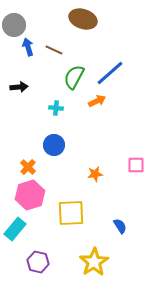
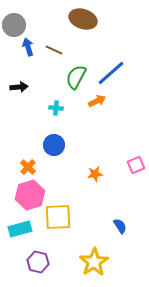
blue line: moved 1 px right
green semicircle: moved 2 px right
pink square: rotated 24 degrees counterclockwise
yellow square: moved 13 px left, 4 px down
cyan rectangle: moved 5 px right; rotated 35 degrees clockwise
